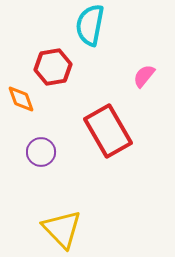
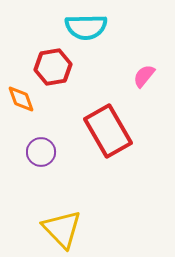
cyan semicircle: moved 4 px left, 2 px down; rotated 102 degrees counterclockwise
